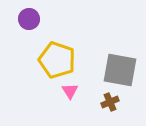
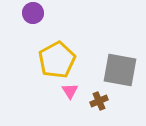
purple circle: moved 4 px right, 6 px up
yellow pentagon: rotated 24 degrees clockwise
brown cross: moved 11 px left, 1 px up
